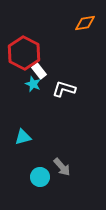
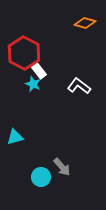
orange diamond: rotated 25 degrees clockwise
white L-shape: moved 15 px right, 3 px up; rotated 20 degrees clockwise
cyan triangle: moved 8 px left
cyan circle: moved 1 px right
